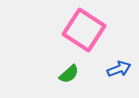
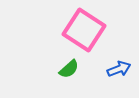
green semicircle: moved 5 px up
